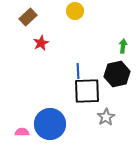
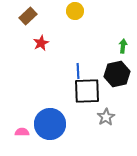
brown rectangle: moved 1 px up
